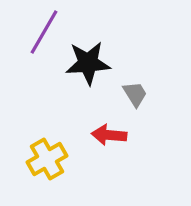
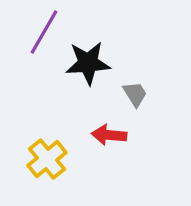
yellow cross: rotated 9 degrees counterclockwise
